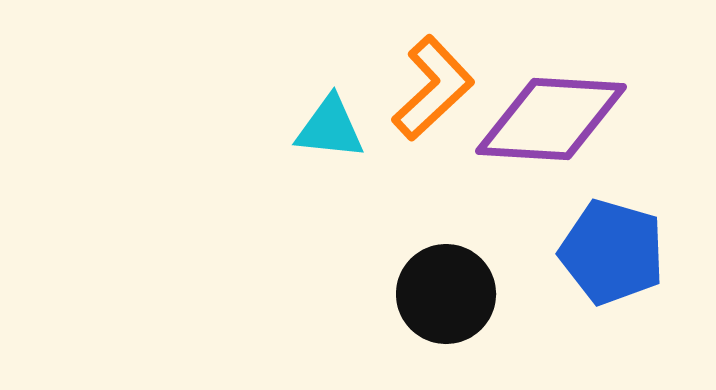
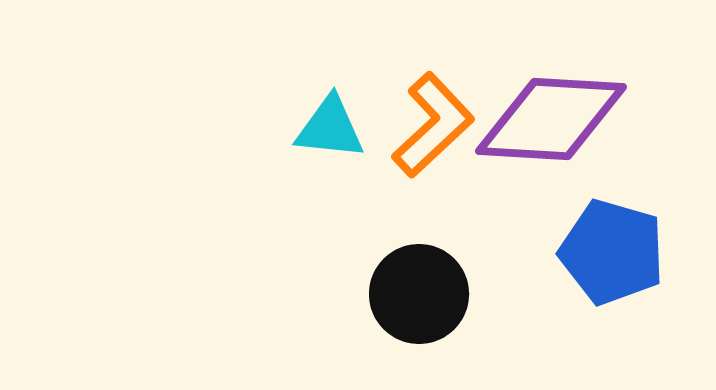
orange L-shape: moved 37 px down
black circle: moved 27 px left
